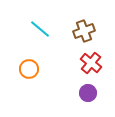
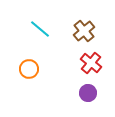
brown cross: rotated 20 degrees counterclockwise
